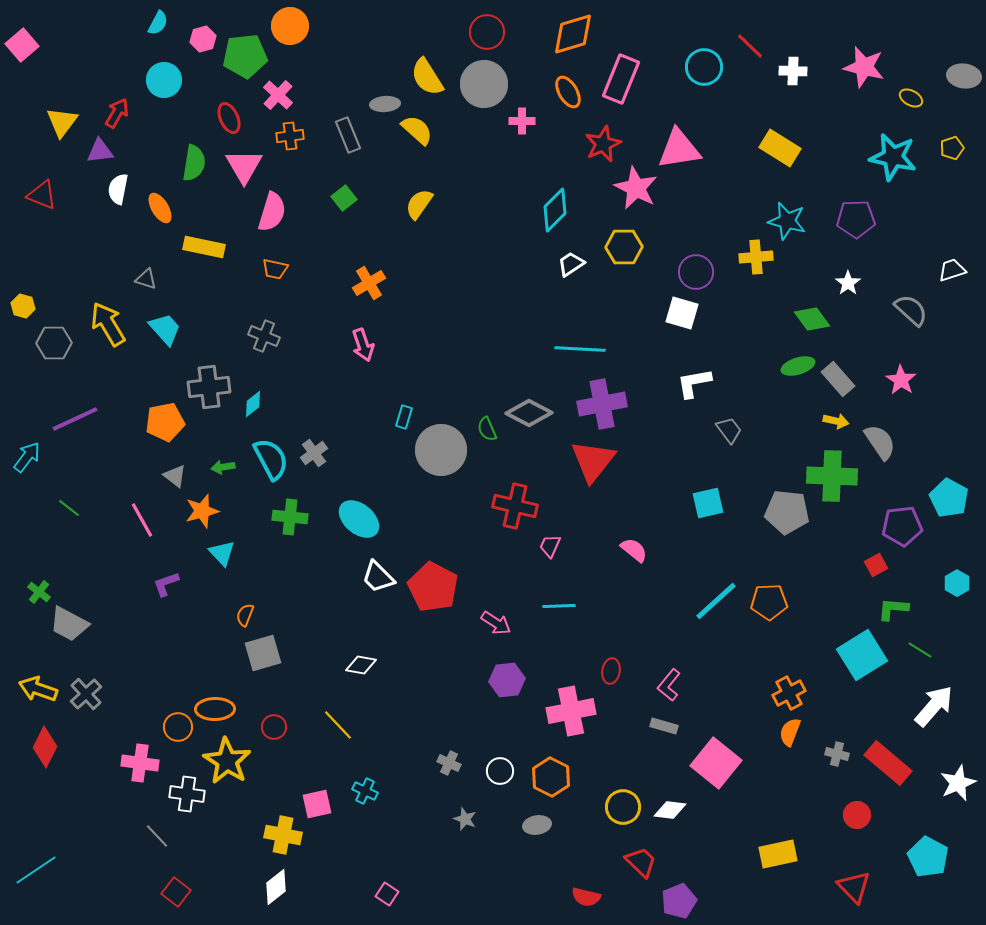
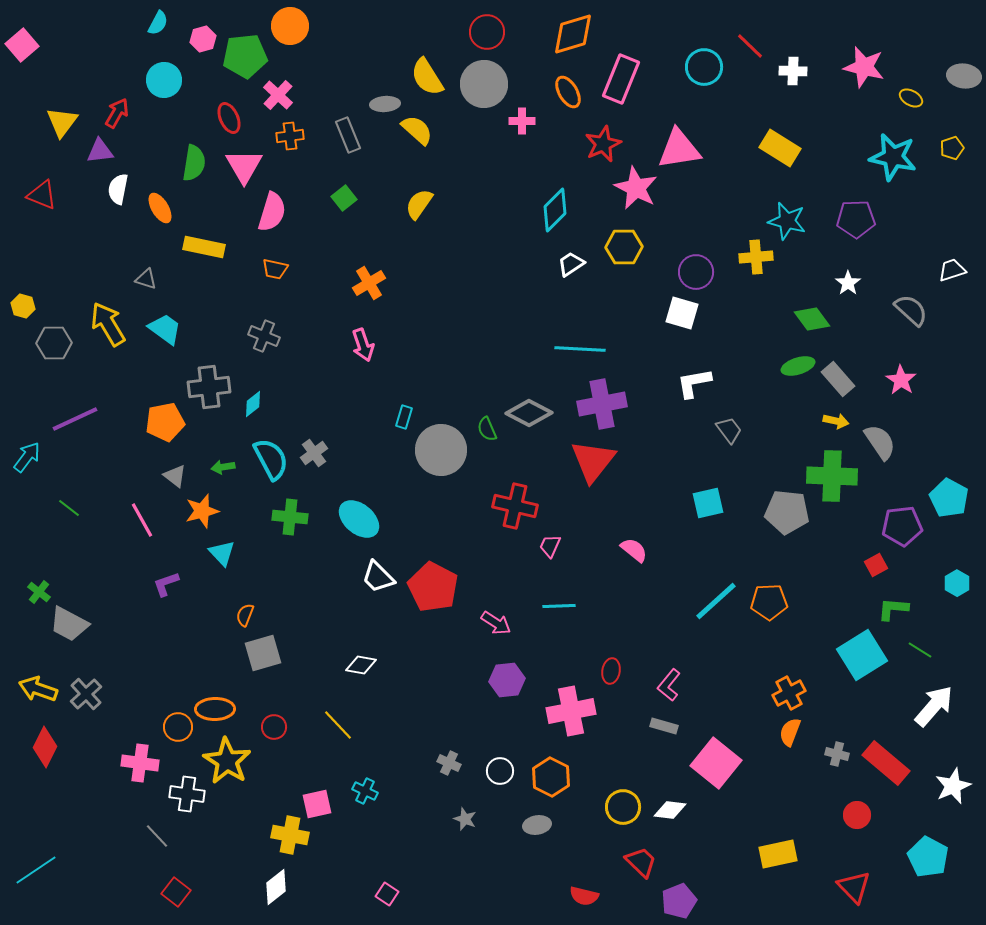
cyan trapezoid at (165, 329): rotated 12 degrees counterclockwise
red rectangle at (888, 763): moved 2 px left
white star at (958, 783): moved 5 px left, 3 px down
yellow cross at (283, 835): moved 7 px right
red semicircle at (586, 897): moved 2 px left, 1 px up
